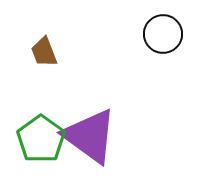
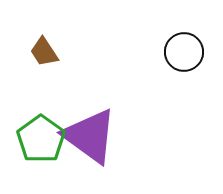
black circle: moved 21 px right, 18 px down
brown trapezoid: rotated 12 degrees counterclockwise
